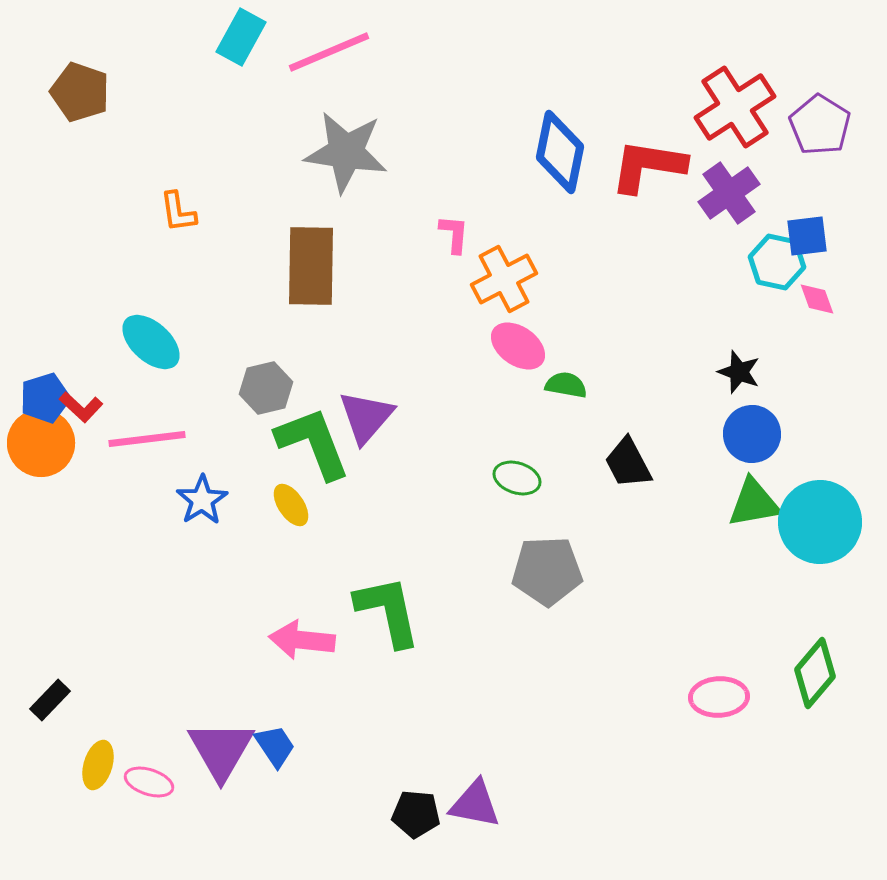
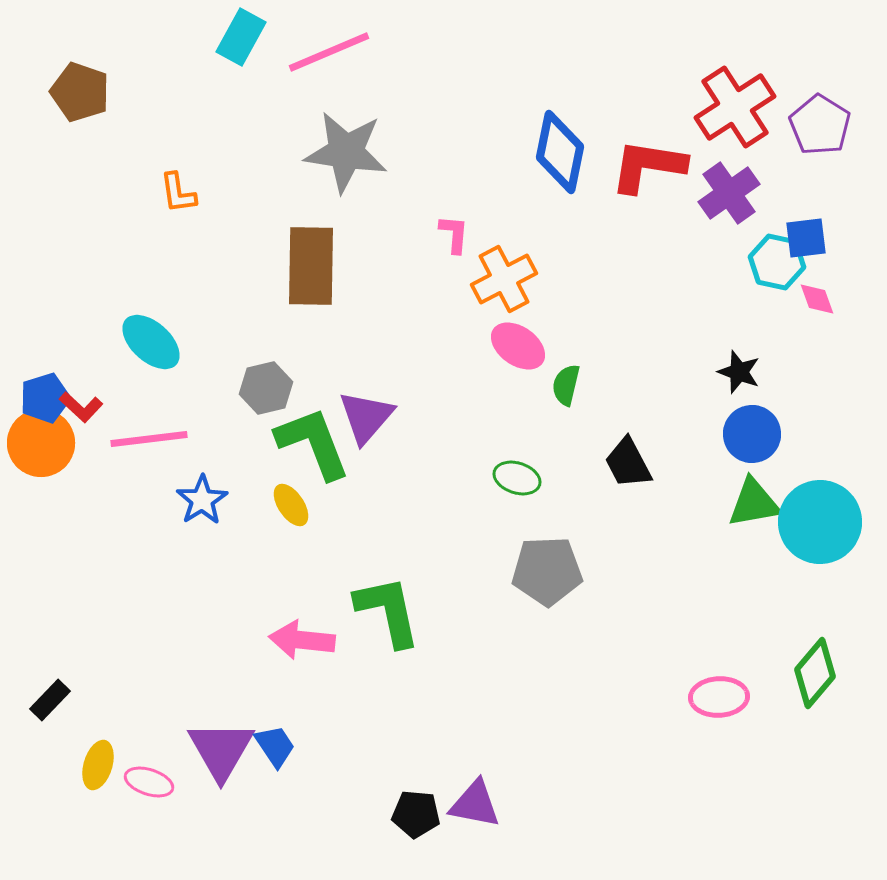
orange L-shape at (178, 212): moved 19 px up
blue square at (807, 236): moved 1 px left, 2 px down
green semicircle at (566, 385): rotated 87 degrees counterclockwise
pink line at (147, 439): moved 2 px right
